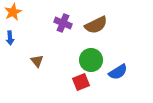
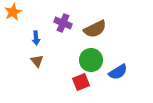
brown semicircle: moved 1 px left, 4 px down
blue arrow: moved 26 px right
